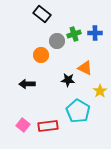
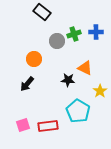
black rectangle: moved 2 px up
blue cross: moved 1 px right, 1 px up
orange circle: moved 7 px left, 4 px down
black arrow: rotated 49 degrees counterclockwise
pink square: rotated 32 degrees clockwise
